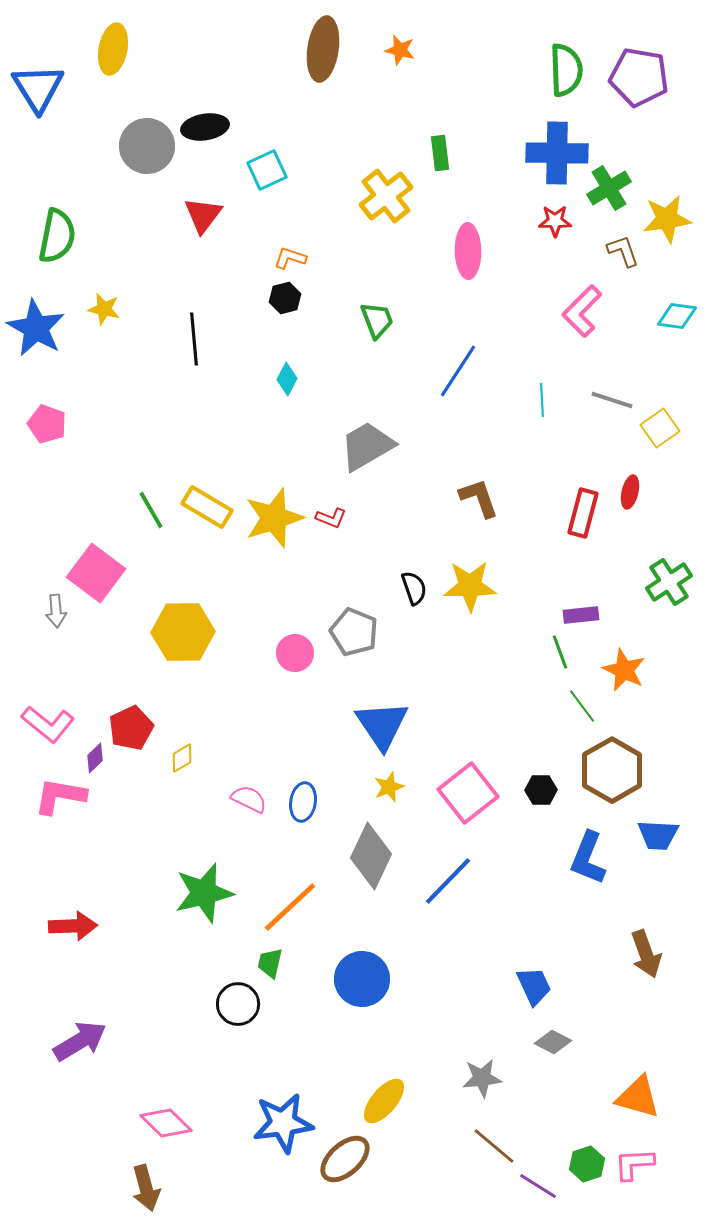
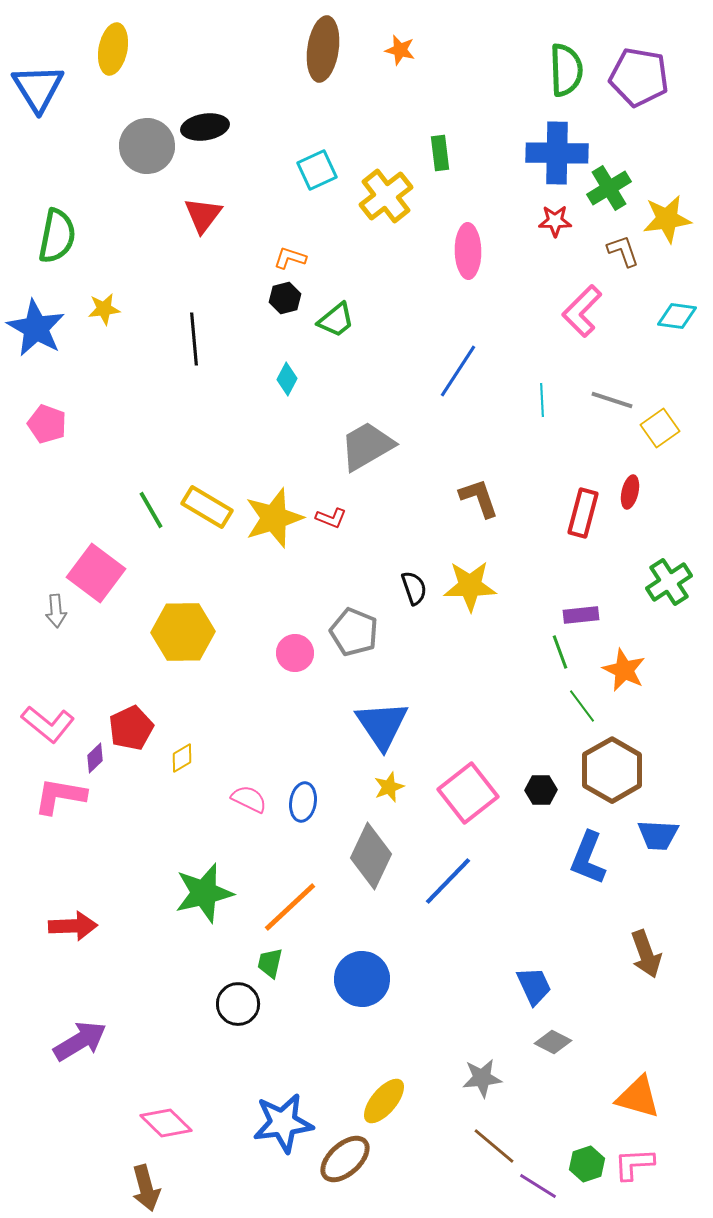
cyan square at (267, 170): moved 50 px right
yellow star at (104, 309): rotated 20 degrees counterclockwise
green trapezoid at (377, 320): moved 41 px left; rotated 72 degrees clockwise
